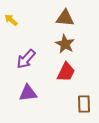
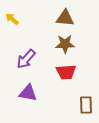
yellow arrow: moved 1 px right, 1 px up
brown star: rotated 30 degrees counterclockwise
red trapezoid: rotated 60 degrees clockwise
purple triangle: rotated 18 degrees clockwise
brown rectangle: moved 2 px right, 1 px down
